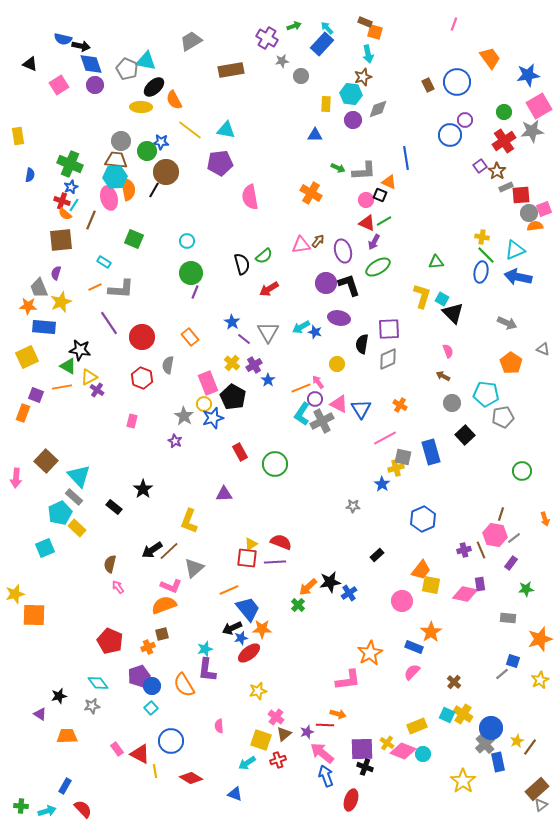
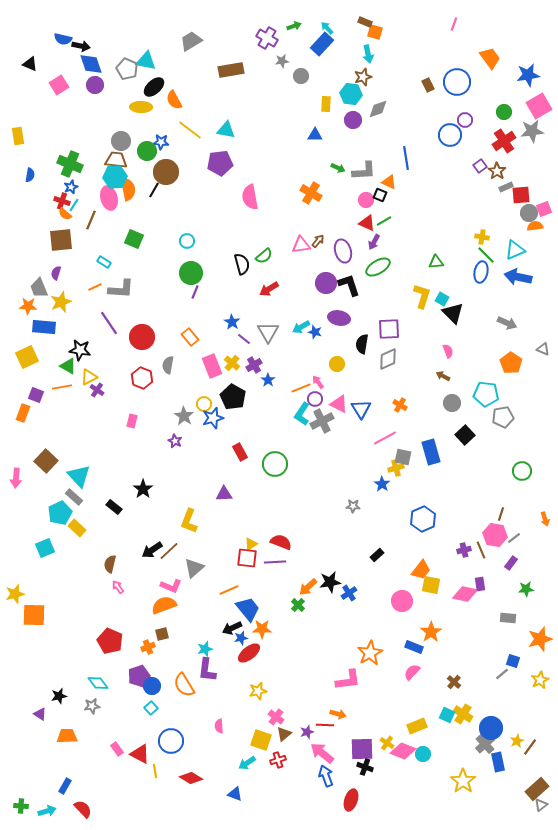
pink rectangle at (208, 383): moved 4 px right, 17 px up
